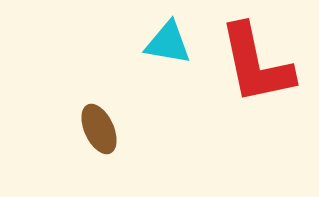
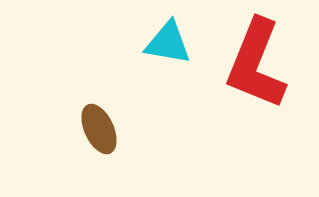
red L-shape: rotated 34 degrees clockwise
